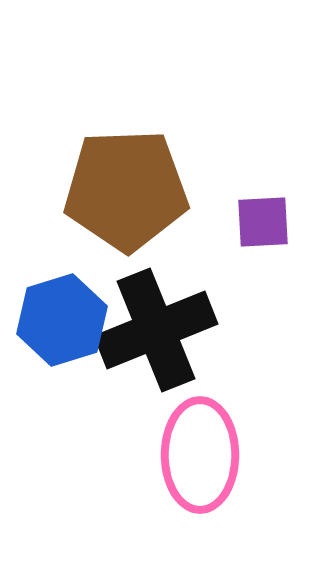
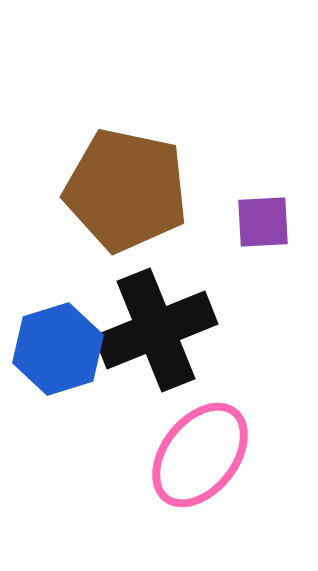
brown pentagon: rotated 14 degrees clockwise
blue hexagon: moved 4 px left, 29 px down
pink ellipse: rotated 38 degrees clockwise
